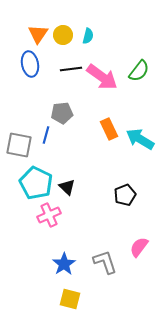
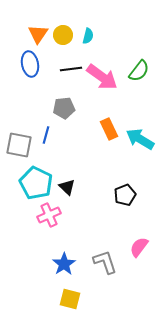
gray pentagon: moved 2 px right, 5 px up
